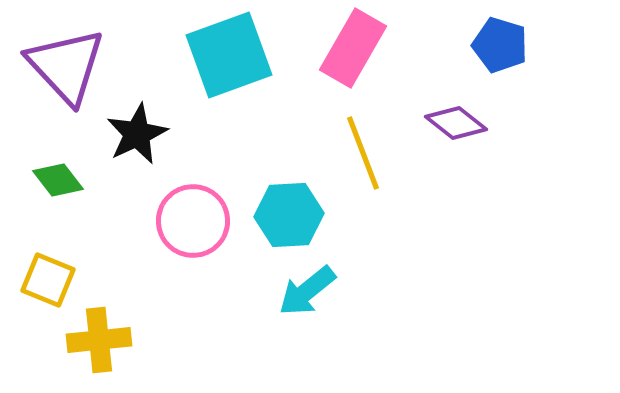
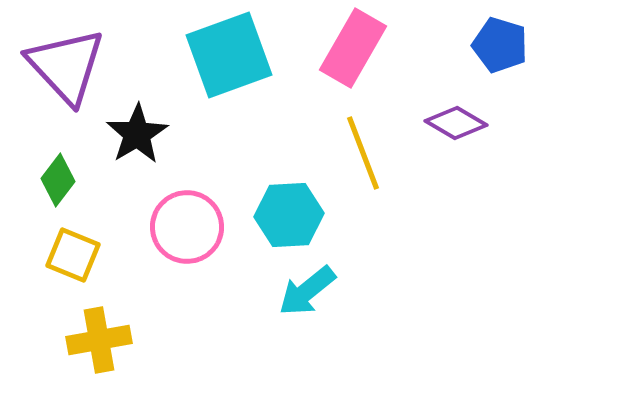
purple diamond: rotated 8 degrees counterclockwise
black star: rotated 6 degrees counterclockwise
green diamond: rotated 75 degrees clockwise
pink circle: moved 6 px left, 6 px down
yellow square: moved 25 px right, 25 px up
yellow cross: rotated 4 degrees counterclockwise
